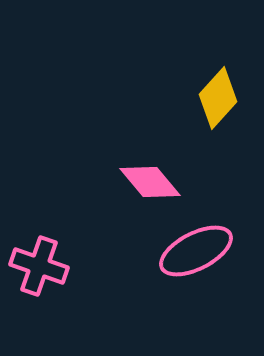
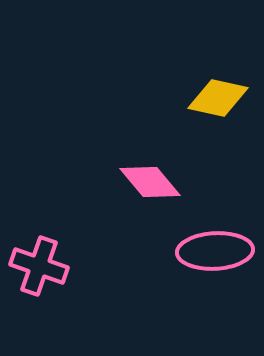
yellow diamond: rotated 60 degrees clockwise
pink ellipse: moved 19 px right; rotated 24 degrees clockwise
